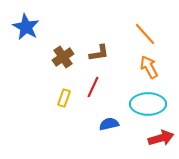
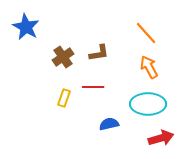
orange line: moved 1 px right, 1 px up
red line: rotated 65 degrees clockwise
